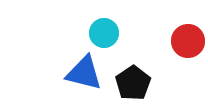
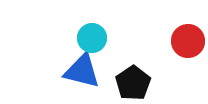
cyan circle: moved 12 px left, 5 px down
blue triangle: moved 2 px left, 2 px up
